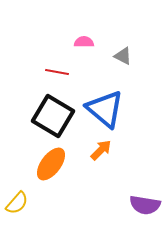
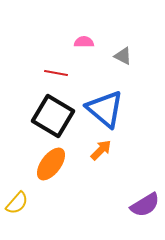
red line: moved 1 px left, 1 px down
purple semicircle: rotated 40 degrees counterclockwise
